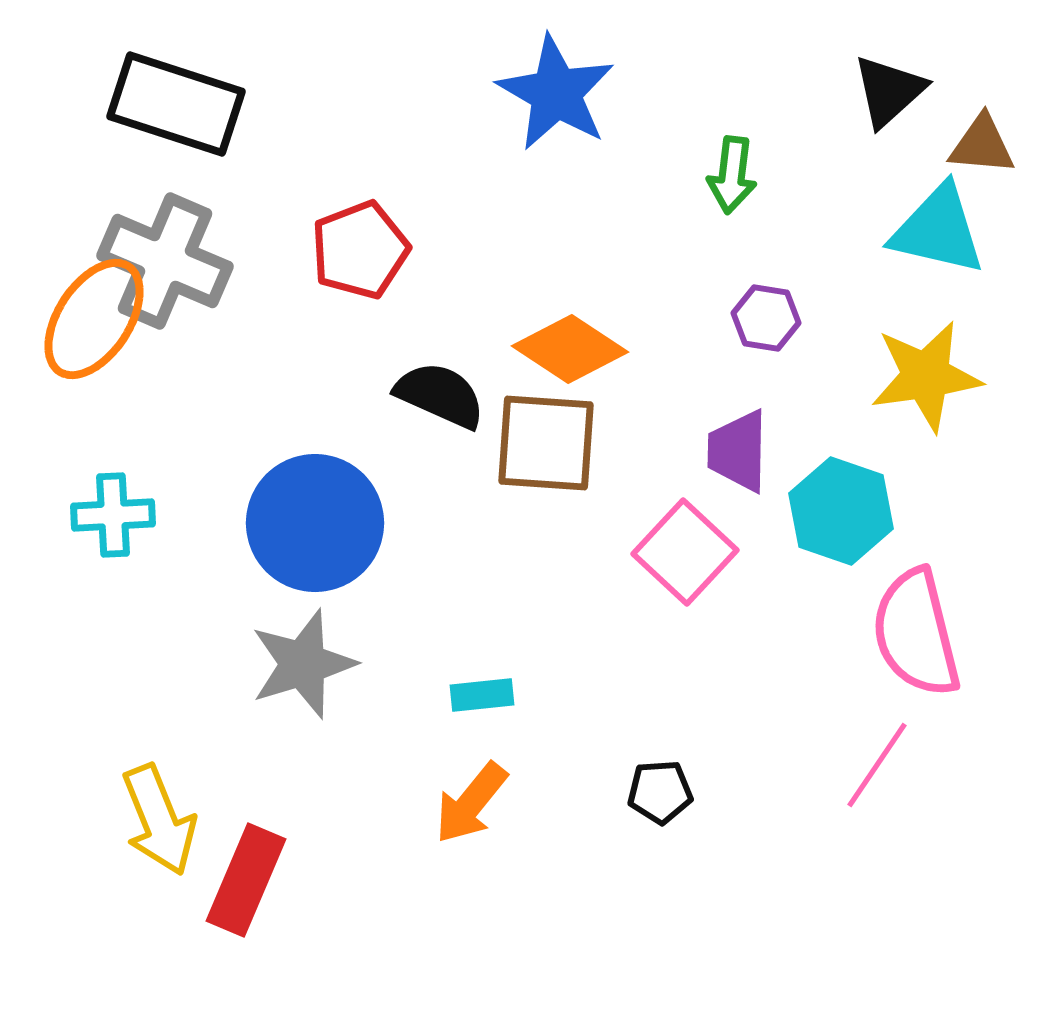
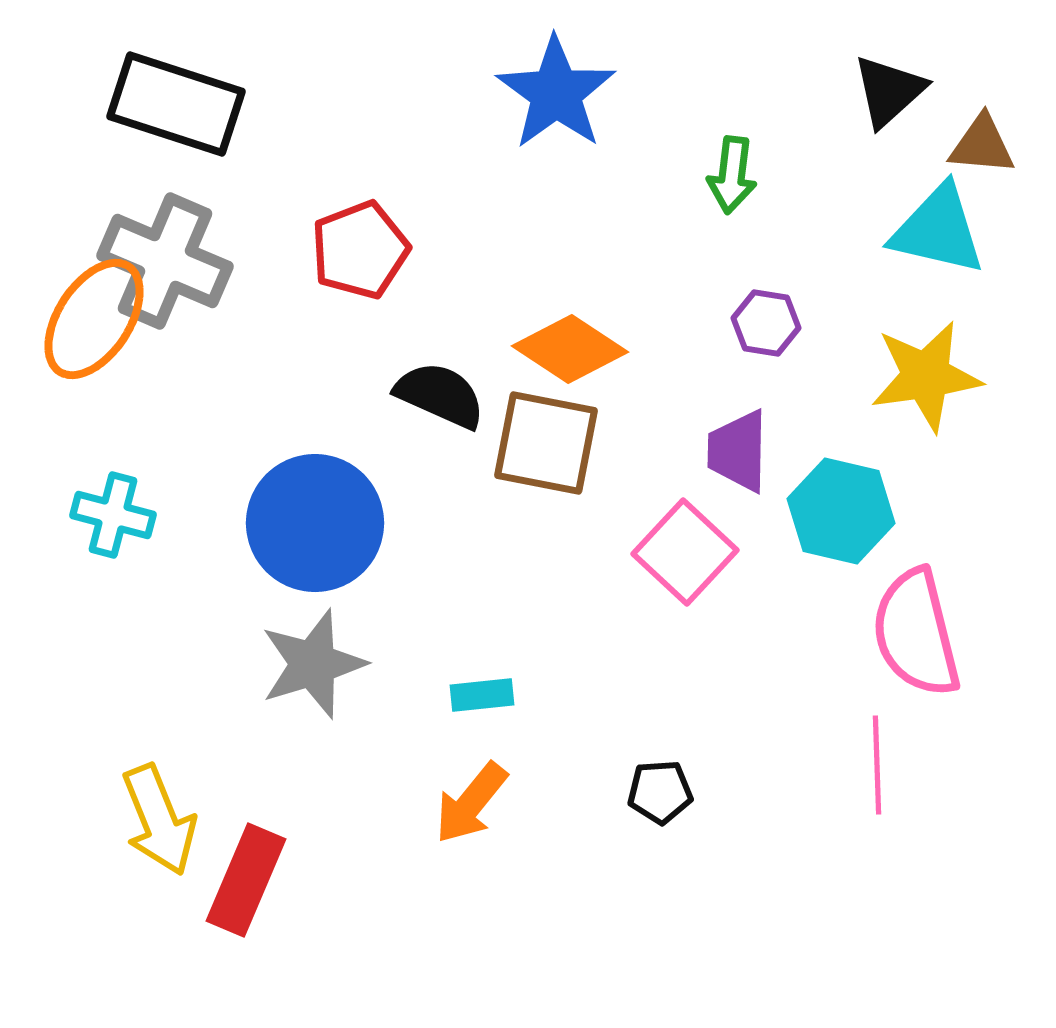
blue star: rotated 6 degrees clockwise
purple hexagon: moved 5 px down
brown square: rotated 7 degrees clockwise
cyan hexagon: rotated 6 degrees counterclockwise
cyan cross: rotated 18 degrees clockwise
gray star: moved 10 px right
pink line: rotated 36 degrees counterclockwise
